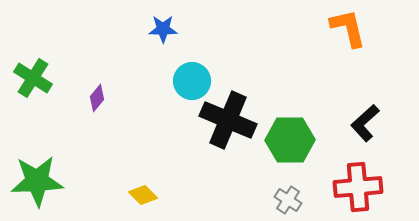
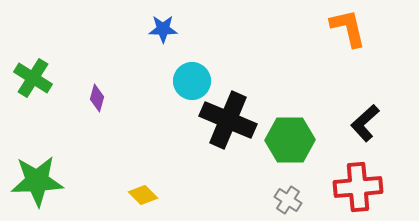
purple diamond: rotated 24 degrees counterclockwise
